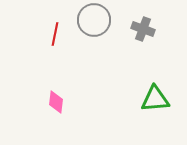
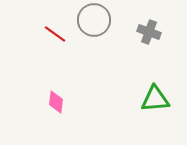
gray cross: moved 6 px right, 3 px down
red line: rotated 65 degrees counterclockwise
